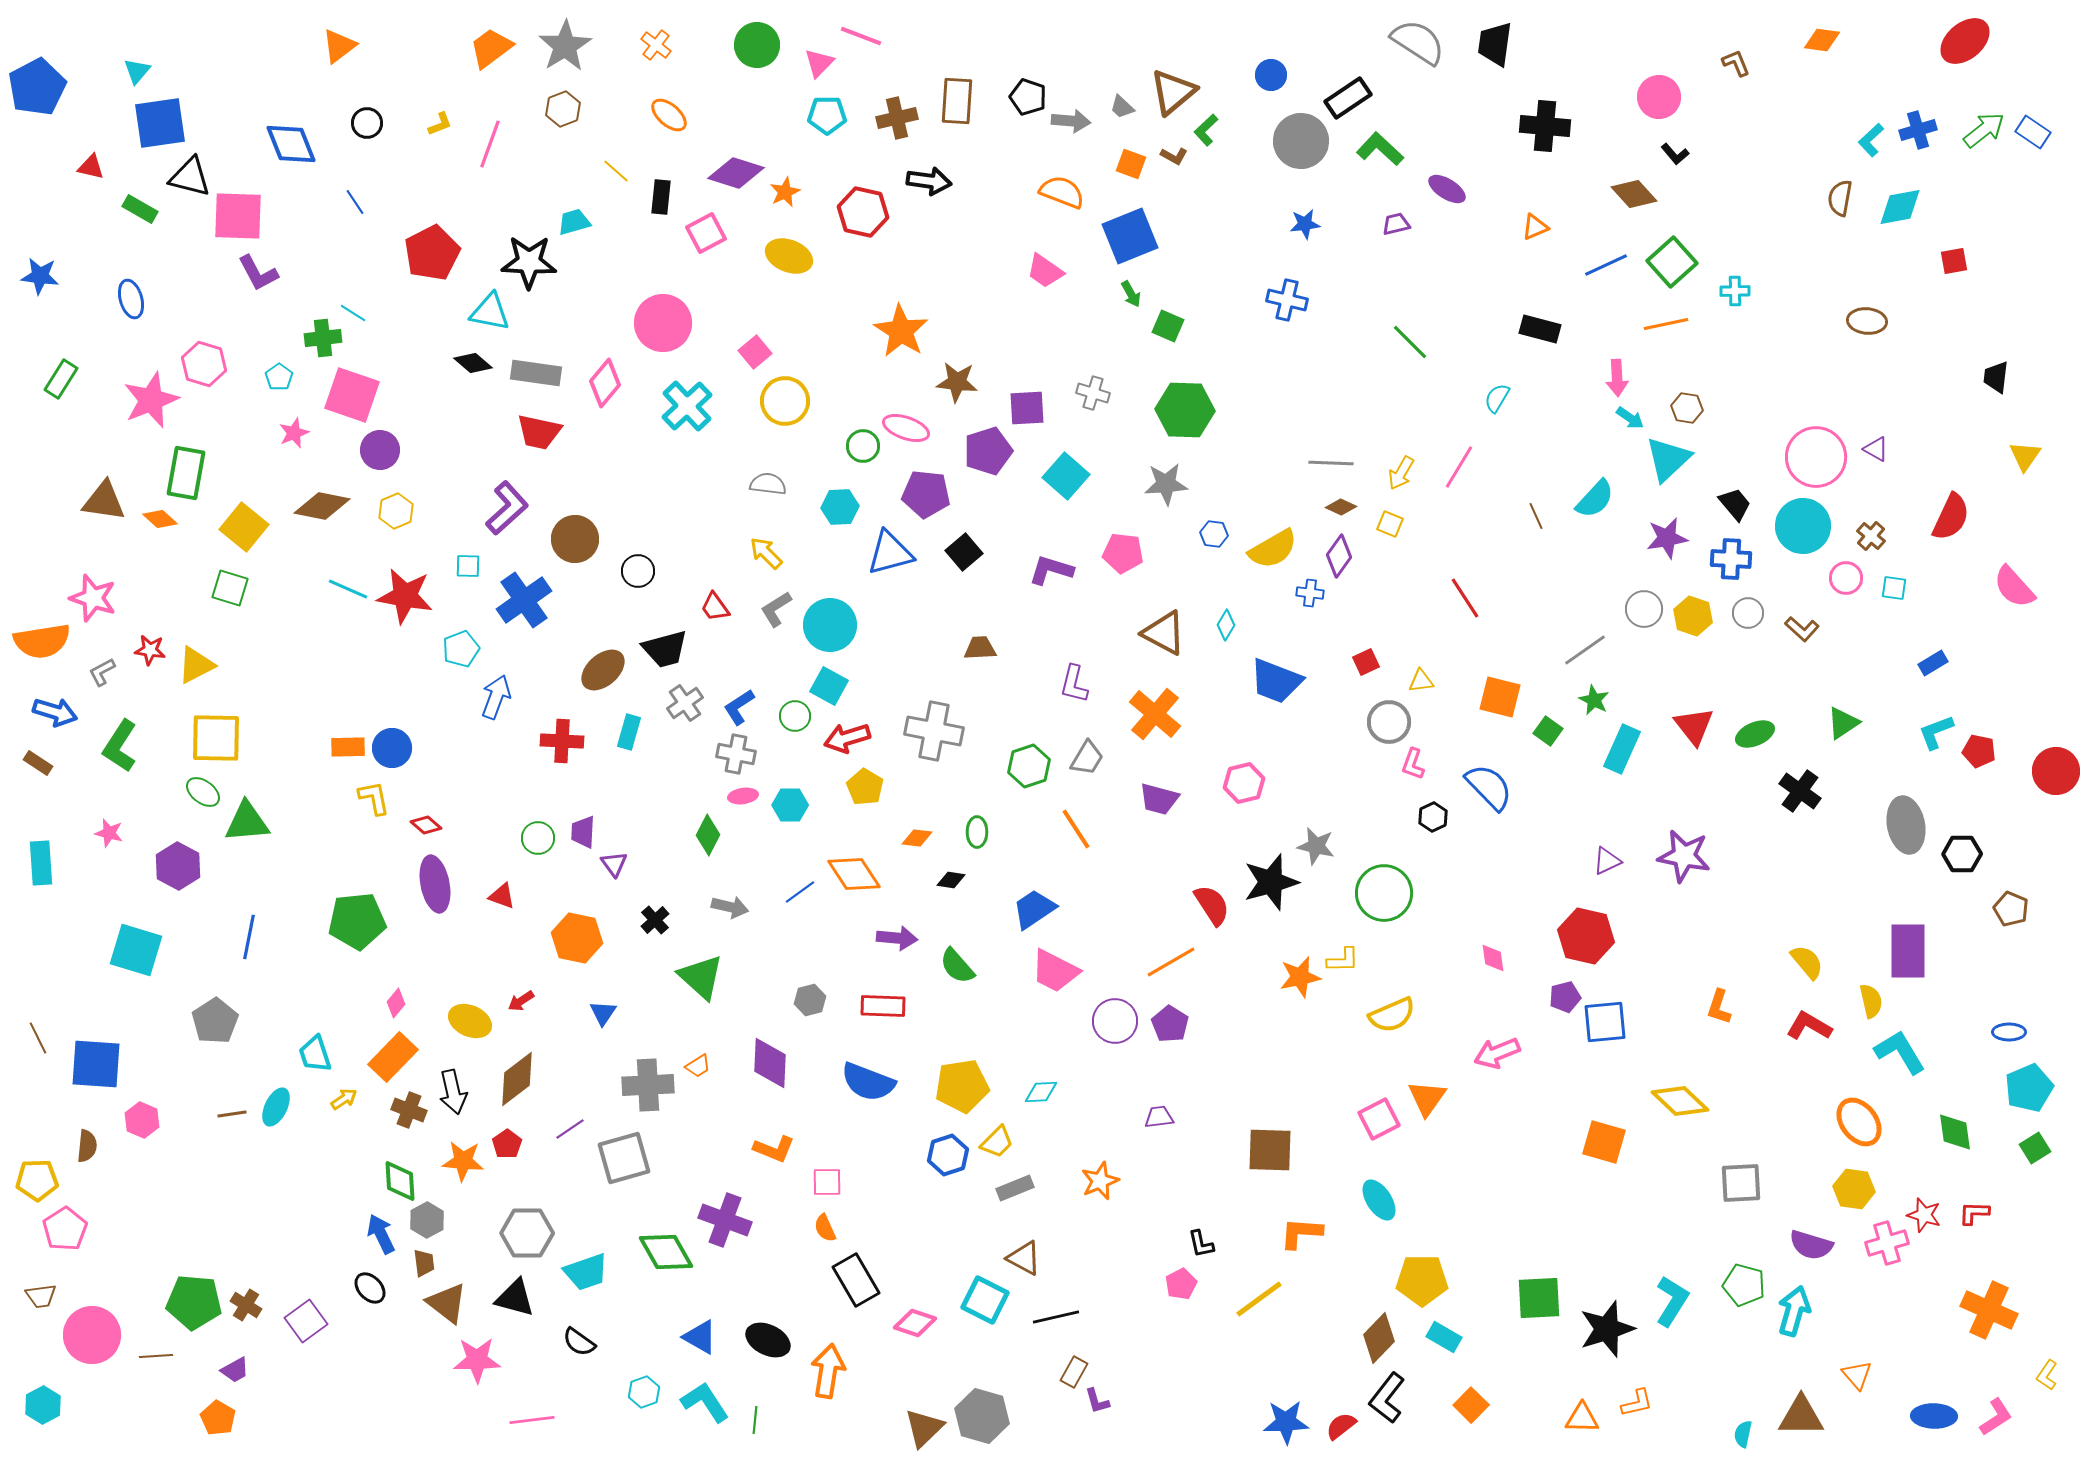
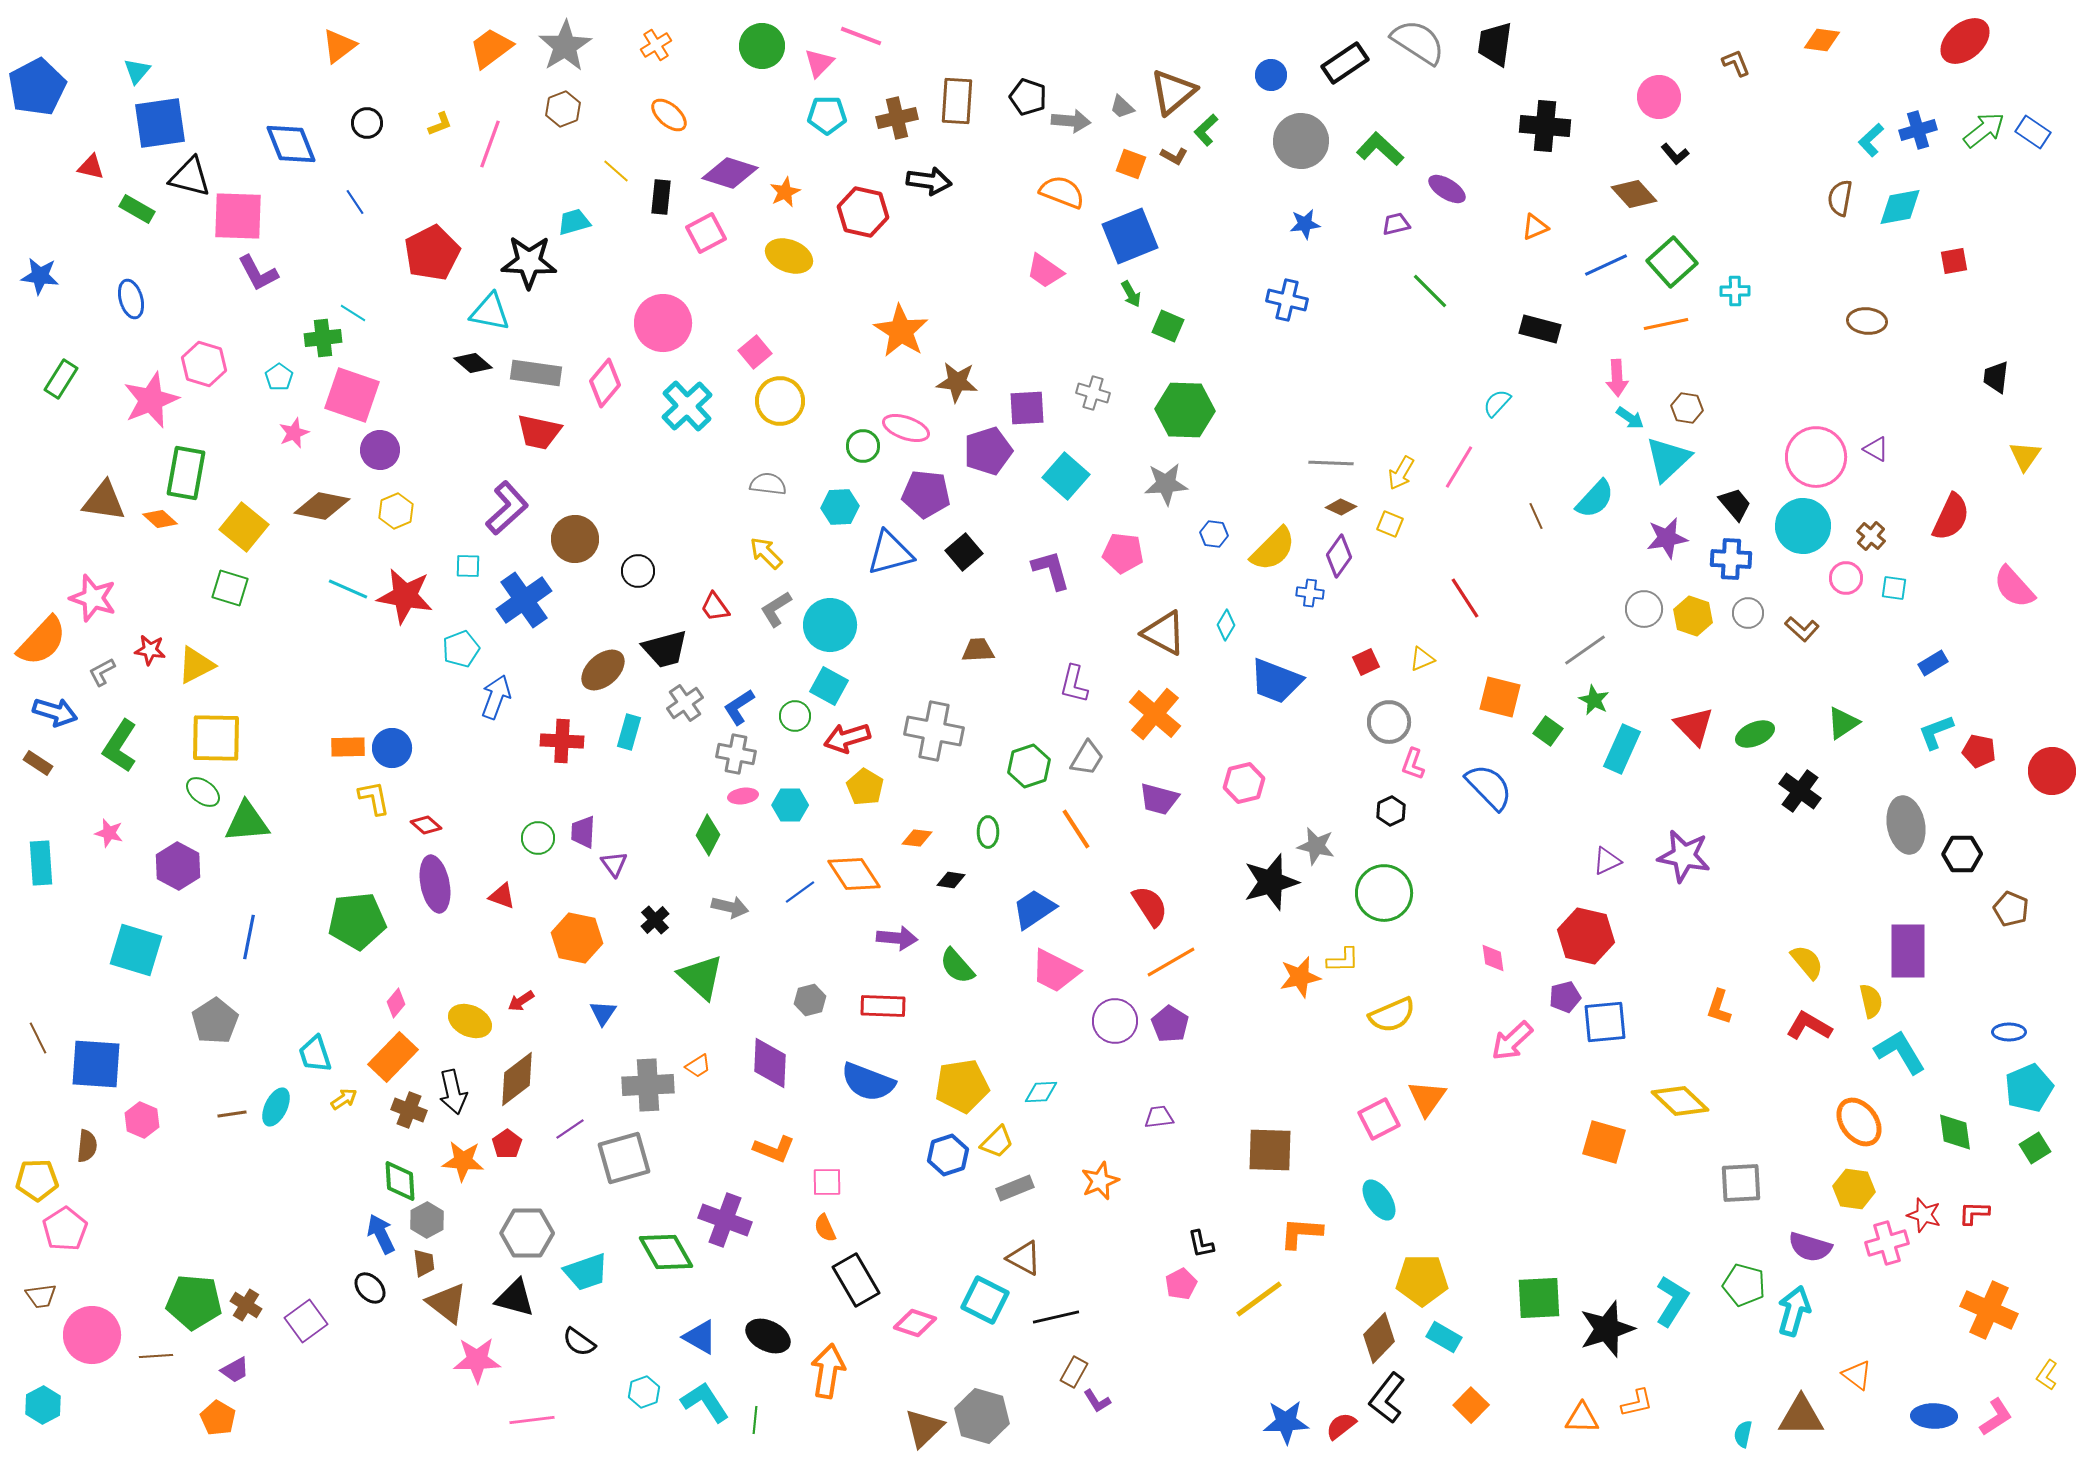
orange cross at (656, 45): rotated 20 degrees clockwise
green circle at (757, 45): moved 5 px right, 1 px down
black rectangle at (1348, 98): moved 3 px left, 35 px up
purple diamond at (736, 173): moved 6 px left
green rectangle at (140, 209): moved 3 px left
green line at (1410, 342): moved 20 px right, 51 px up
cyan semicircle at (1497, 398): moved 5 px down; rotated 12 degrees clockwise
yellow circle at (785, 401): moved 5 px left
yellow semicircle at (1273, 549): rotated 15 degrees counterclockwise
purple L-shape at (1051, 570): rotated 57 degrees clockwise
orange semicircle at (42, 641): rotated 38 degrees counterclockwise
brown trapezoid at (980, 648): moved 2 px left, 2 px down
yellow triangle at (1421, 681): moved 1 px right, 22 px up; rotated 16 degrees counterclockwise
red triangle at (1694, 726): rotated 6 degrees counterclockwise
red circle at (2056, 771): moved 4 px left
black hexagon at (1433, 817): moved 42 px left, 6 px up
green ellipse at (977, 832): moved 11 px right
red semicircle at (1212, 905): moved 62 px left, 1 px down
pink arrow at (1497, 1053): moved 15 px right, 12 px up; rotated 21 degrees counterclockwise
purple semicircle at (1811, 1245): moved 1 px left, 2 px down
black ellipse at (768, 1340): moved 4 px up
orange triangle at (1857, 1375): rotated 12 degrees counterclockwise
purple L-shape at (1097, 1401): rotated 16 degrees counterclockwise
